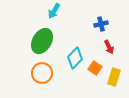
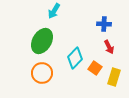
blue cross: moved 3 px right; rotated 16 degrees clockwise
